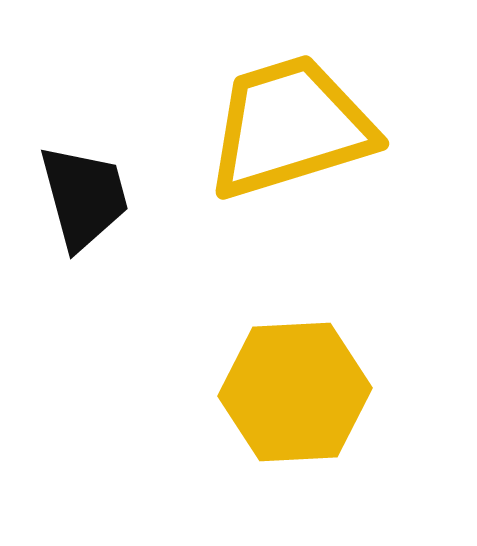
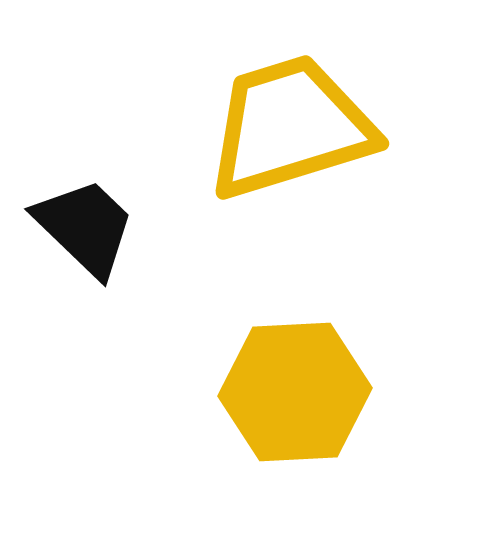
black trapezoid: moved 1 px right, 30 px down; rotated 31 degrees counterclockwise
